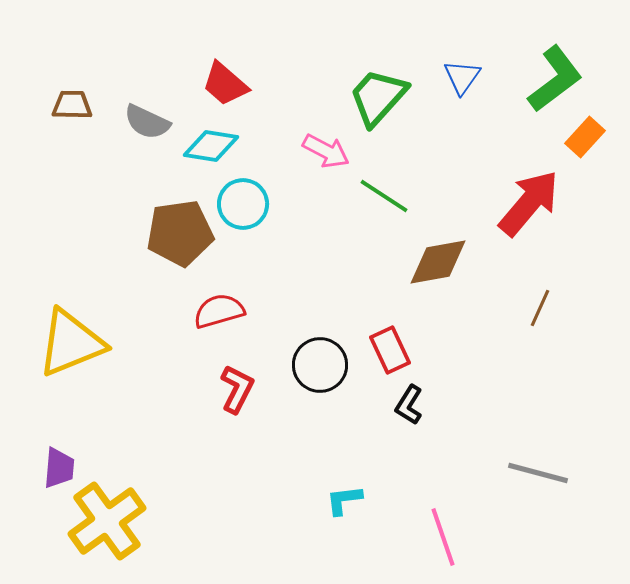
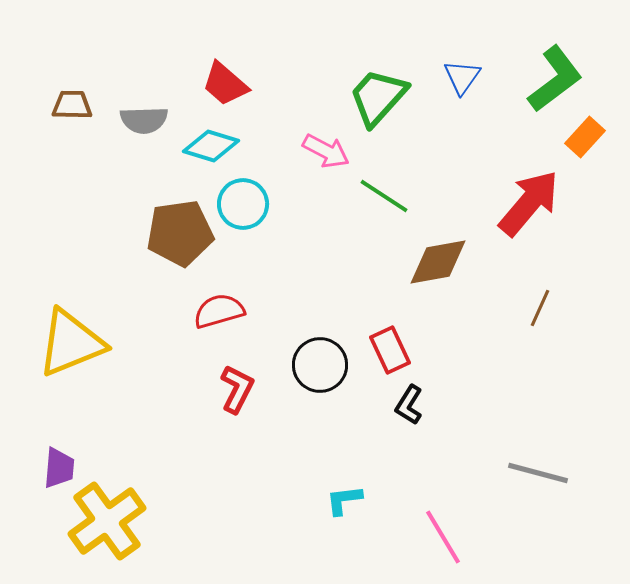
gray semicircle: moved 3 px left, 2 px up; rotated 27 degrees counterclockwise
cyan diamond: rotated 8 degrees clockwise
pink line: rotated 12 degrees counterclockwise
